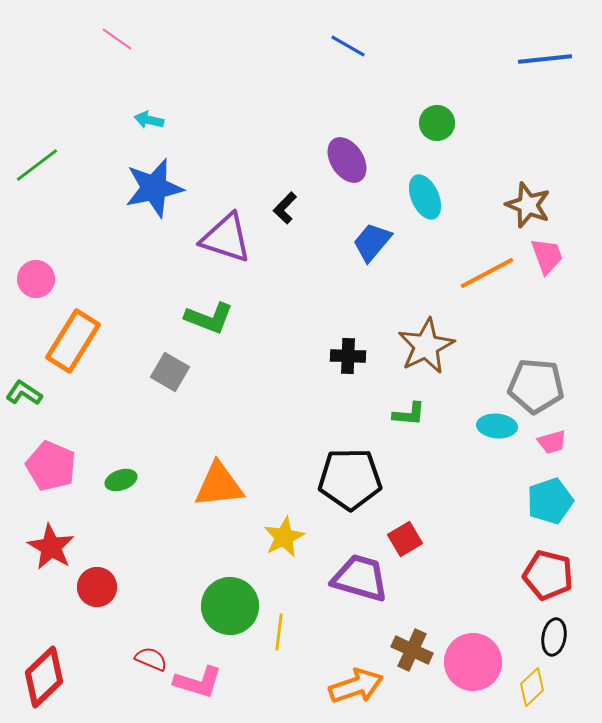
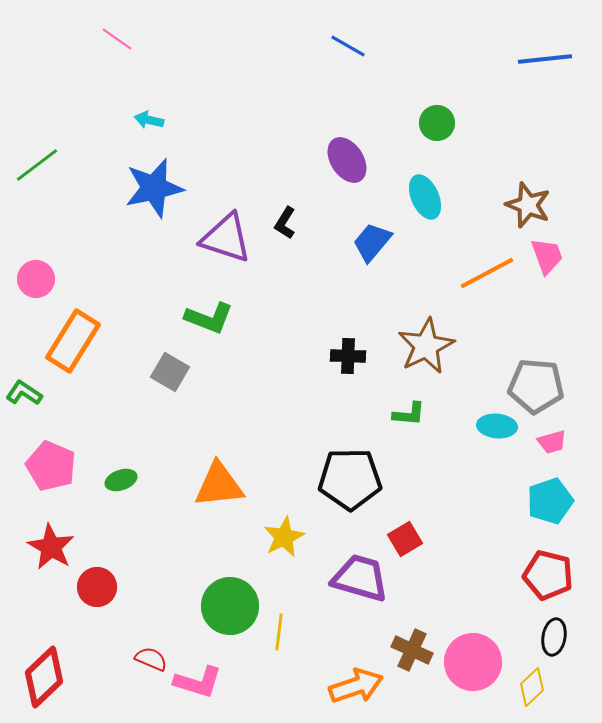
black L-shape at (285, 208): moved 15 px down; rotated 12 degrees counterclockwise
